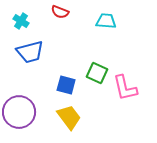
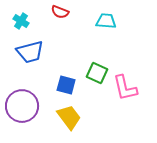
purple circle: moved 3 px right, 6 px up
